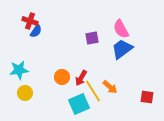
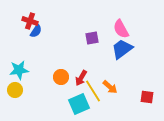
orange circle: moved 1 px left
yellow circle: moved 10 px left, 3 px up
